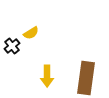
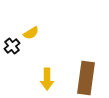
yellow arrow: moved 3 px down
